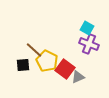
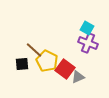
purple cross: moved 1 px left, 1 px up
black square: moved 1 px left, 1 px up
